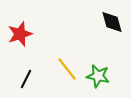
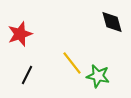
yellow line: moved 5 px right, 6 px up
black line: moved 1 px right, 4 px up
